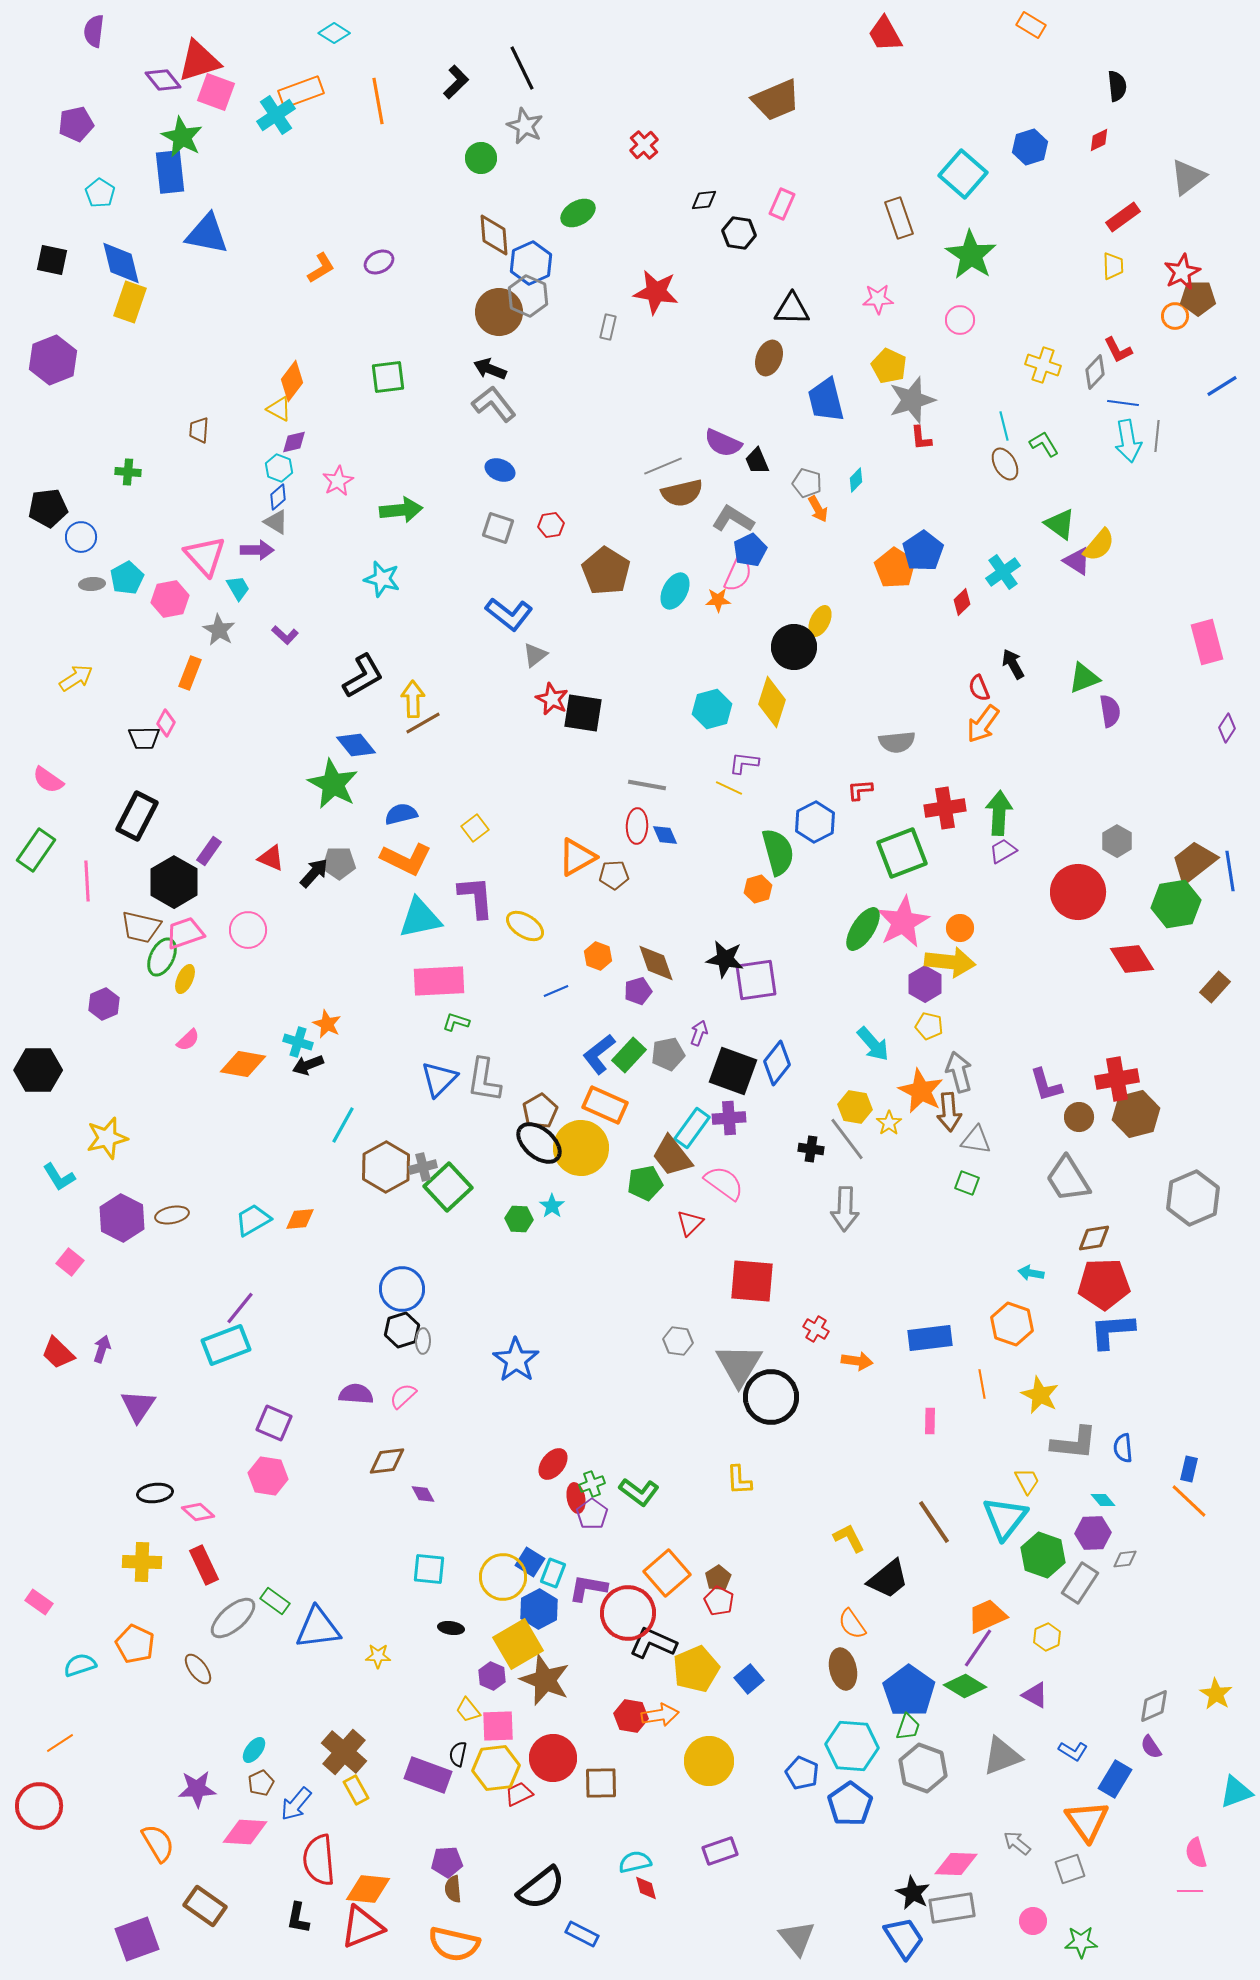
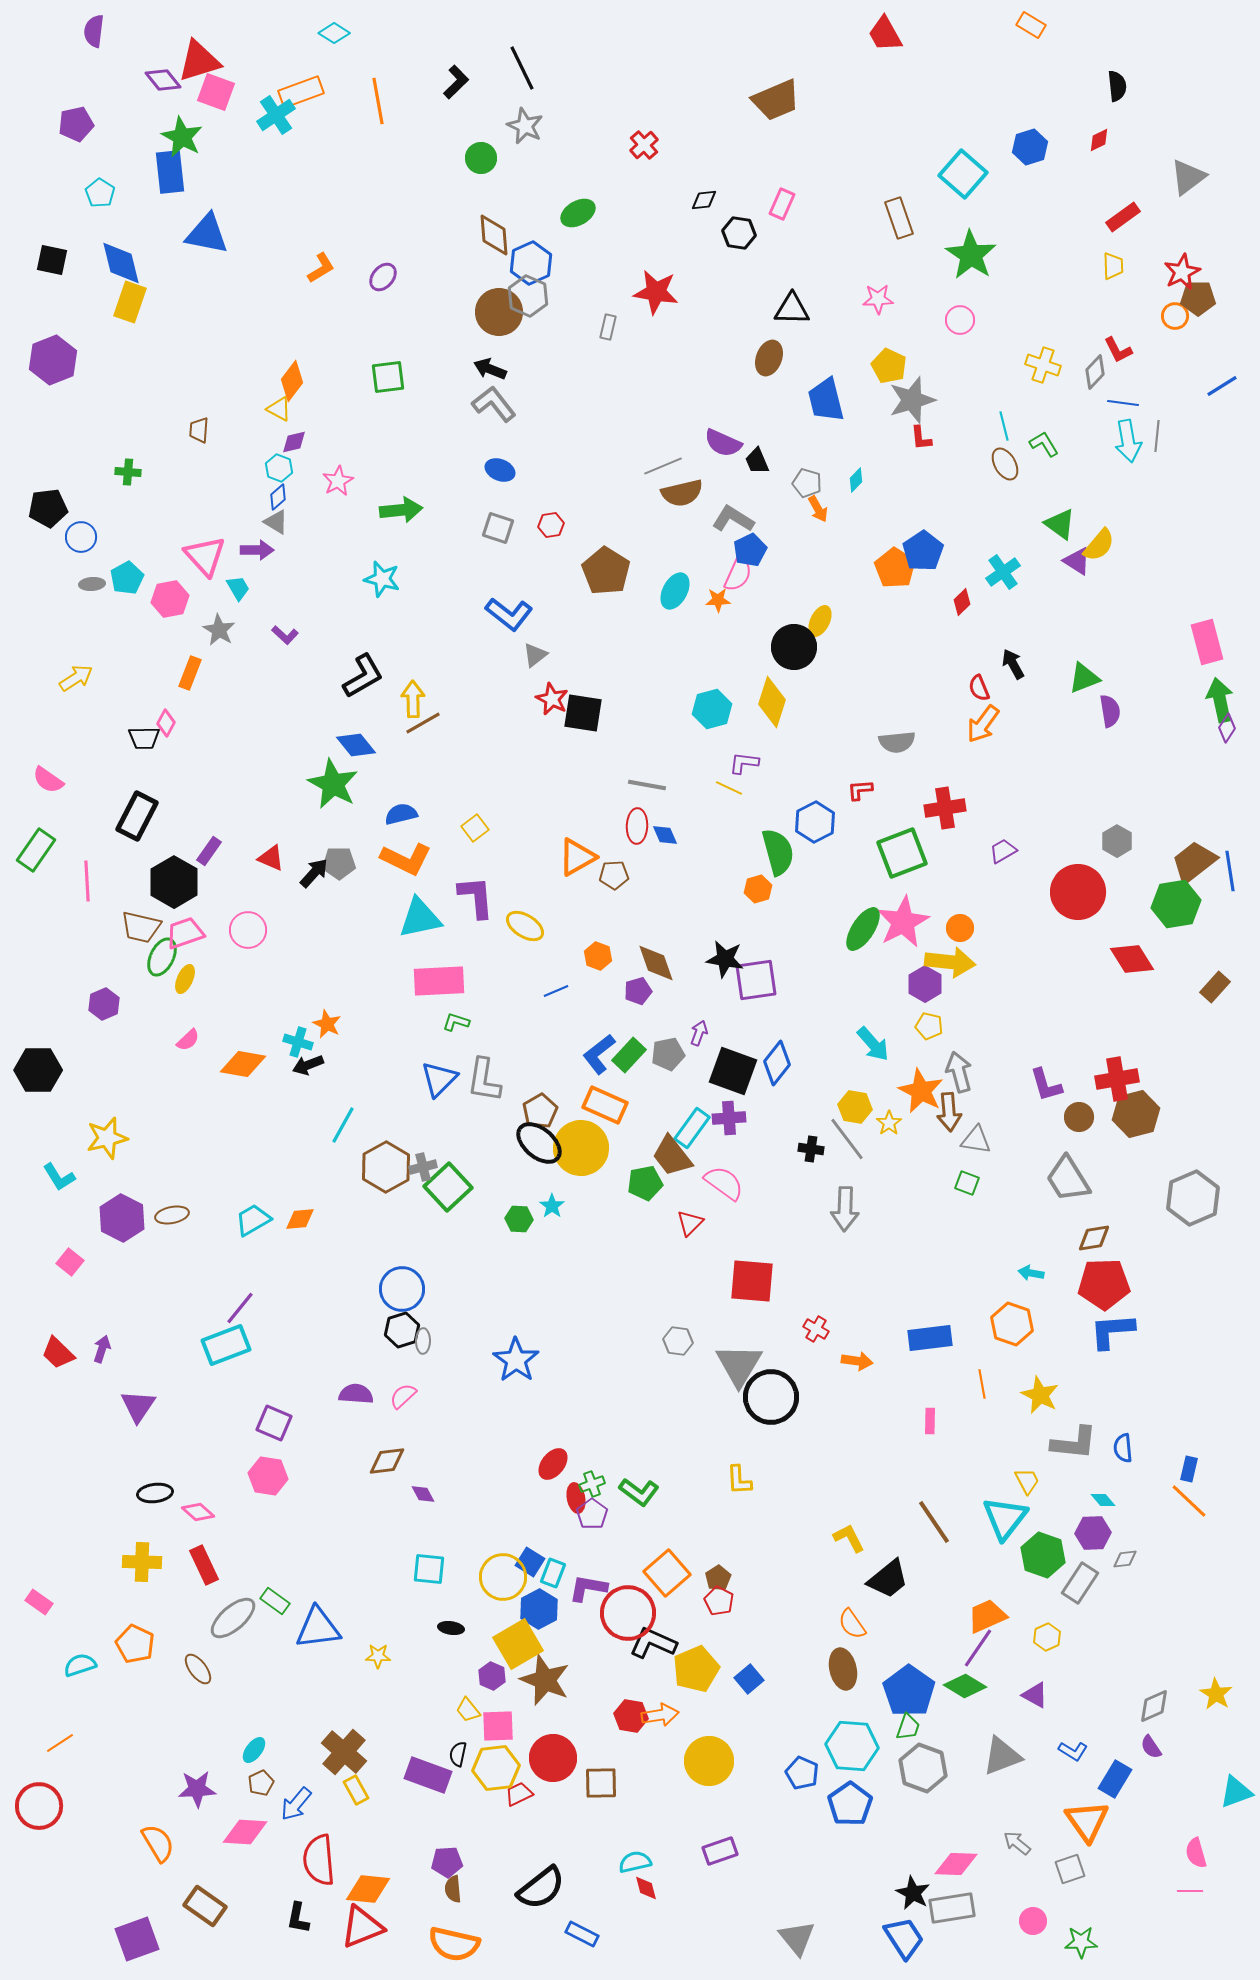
purple ellipse at (379, 262): moved 4 px right, 15 px down; rotated 24 degrees counterclockwise
green arrow at (999, 813): moved 221 px right, 113 px up; rotated 15 degrees counterclockwise
